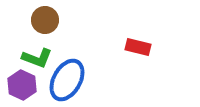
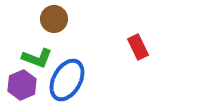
brown circle: moved 9 px right, 1 px up
red rectangle: rotated 50 degrees clockwise
purple hexagon: rotated 12 degrees clockwise
